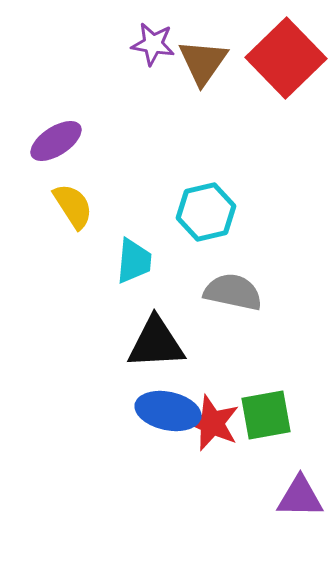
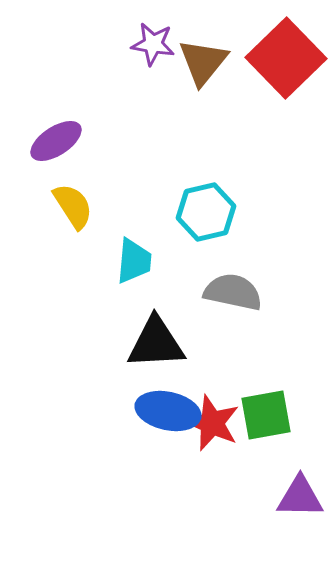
brown triangle: rotated 4 degrees clockwise
